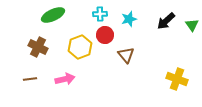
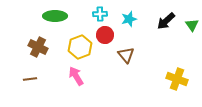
green ellipse: moved 2 px right, 1 px down; rotated 25 degrees clockwise
pink arrow: moved 11 px right, 3 px up; rotated 108 degrees counterclockwise
